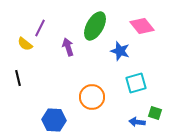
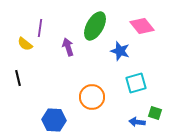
purple line: rotated 18 degrees counterclockwise
